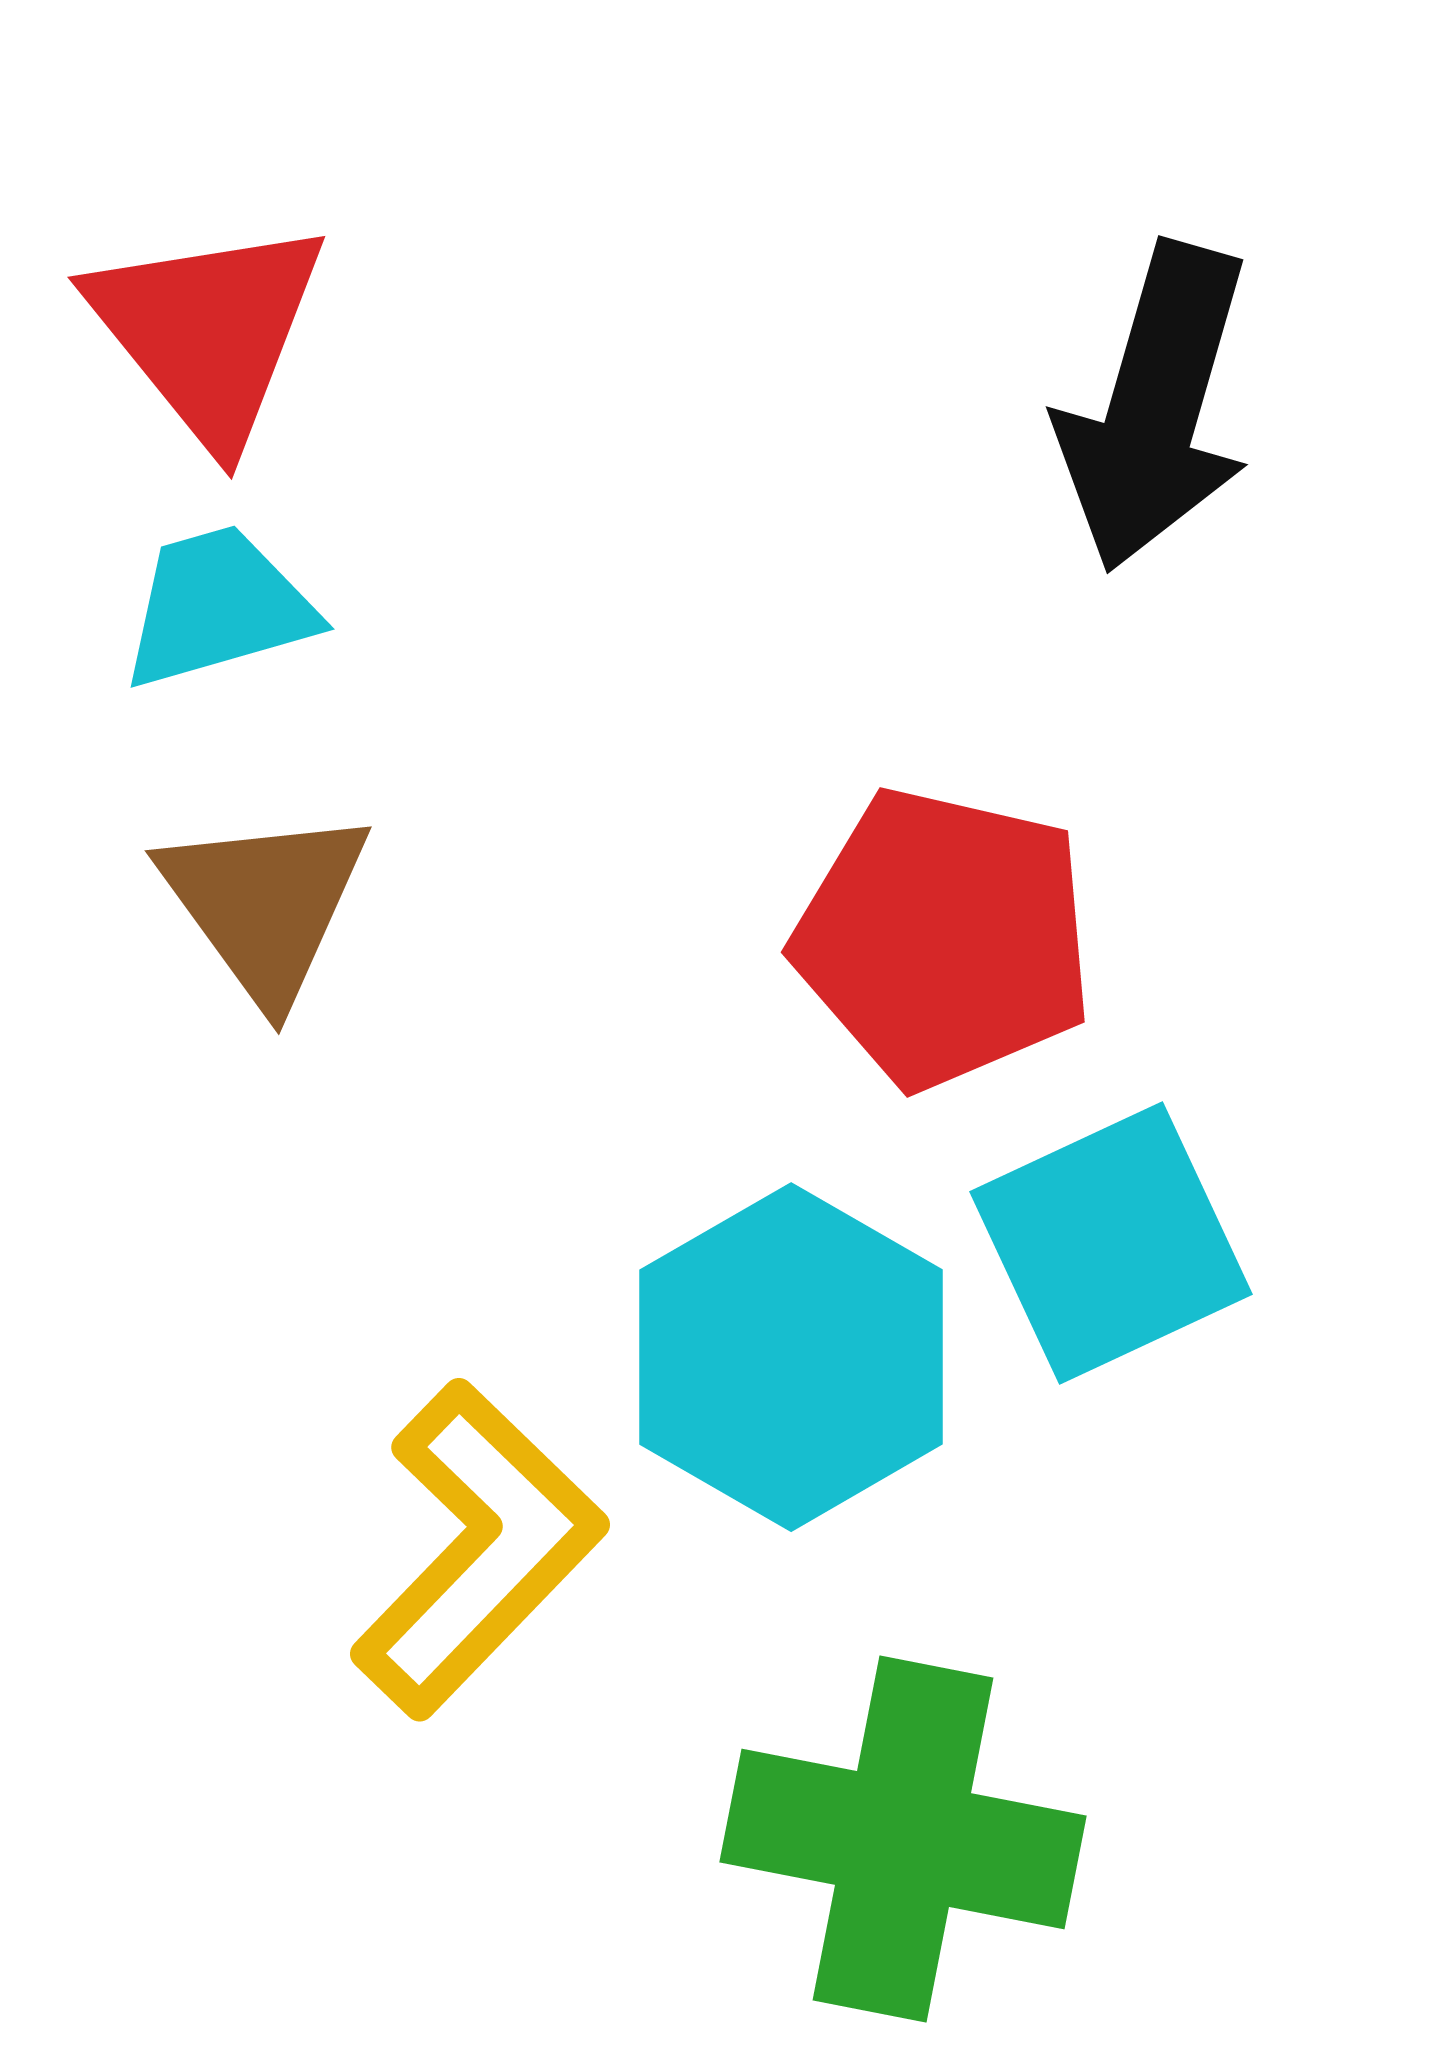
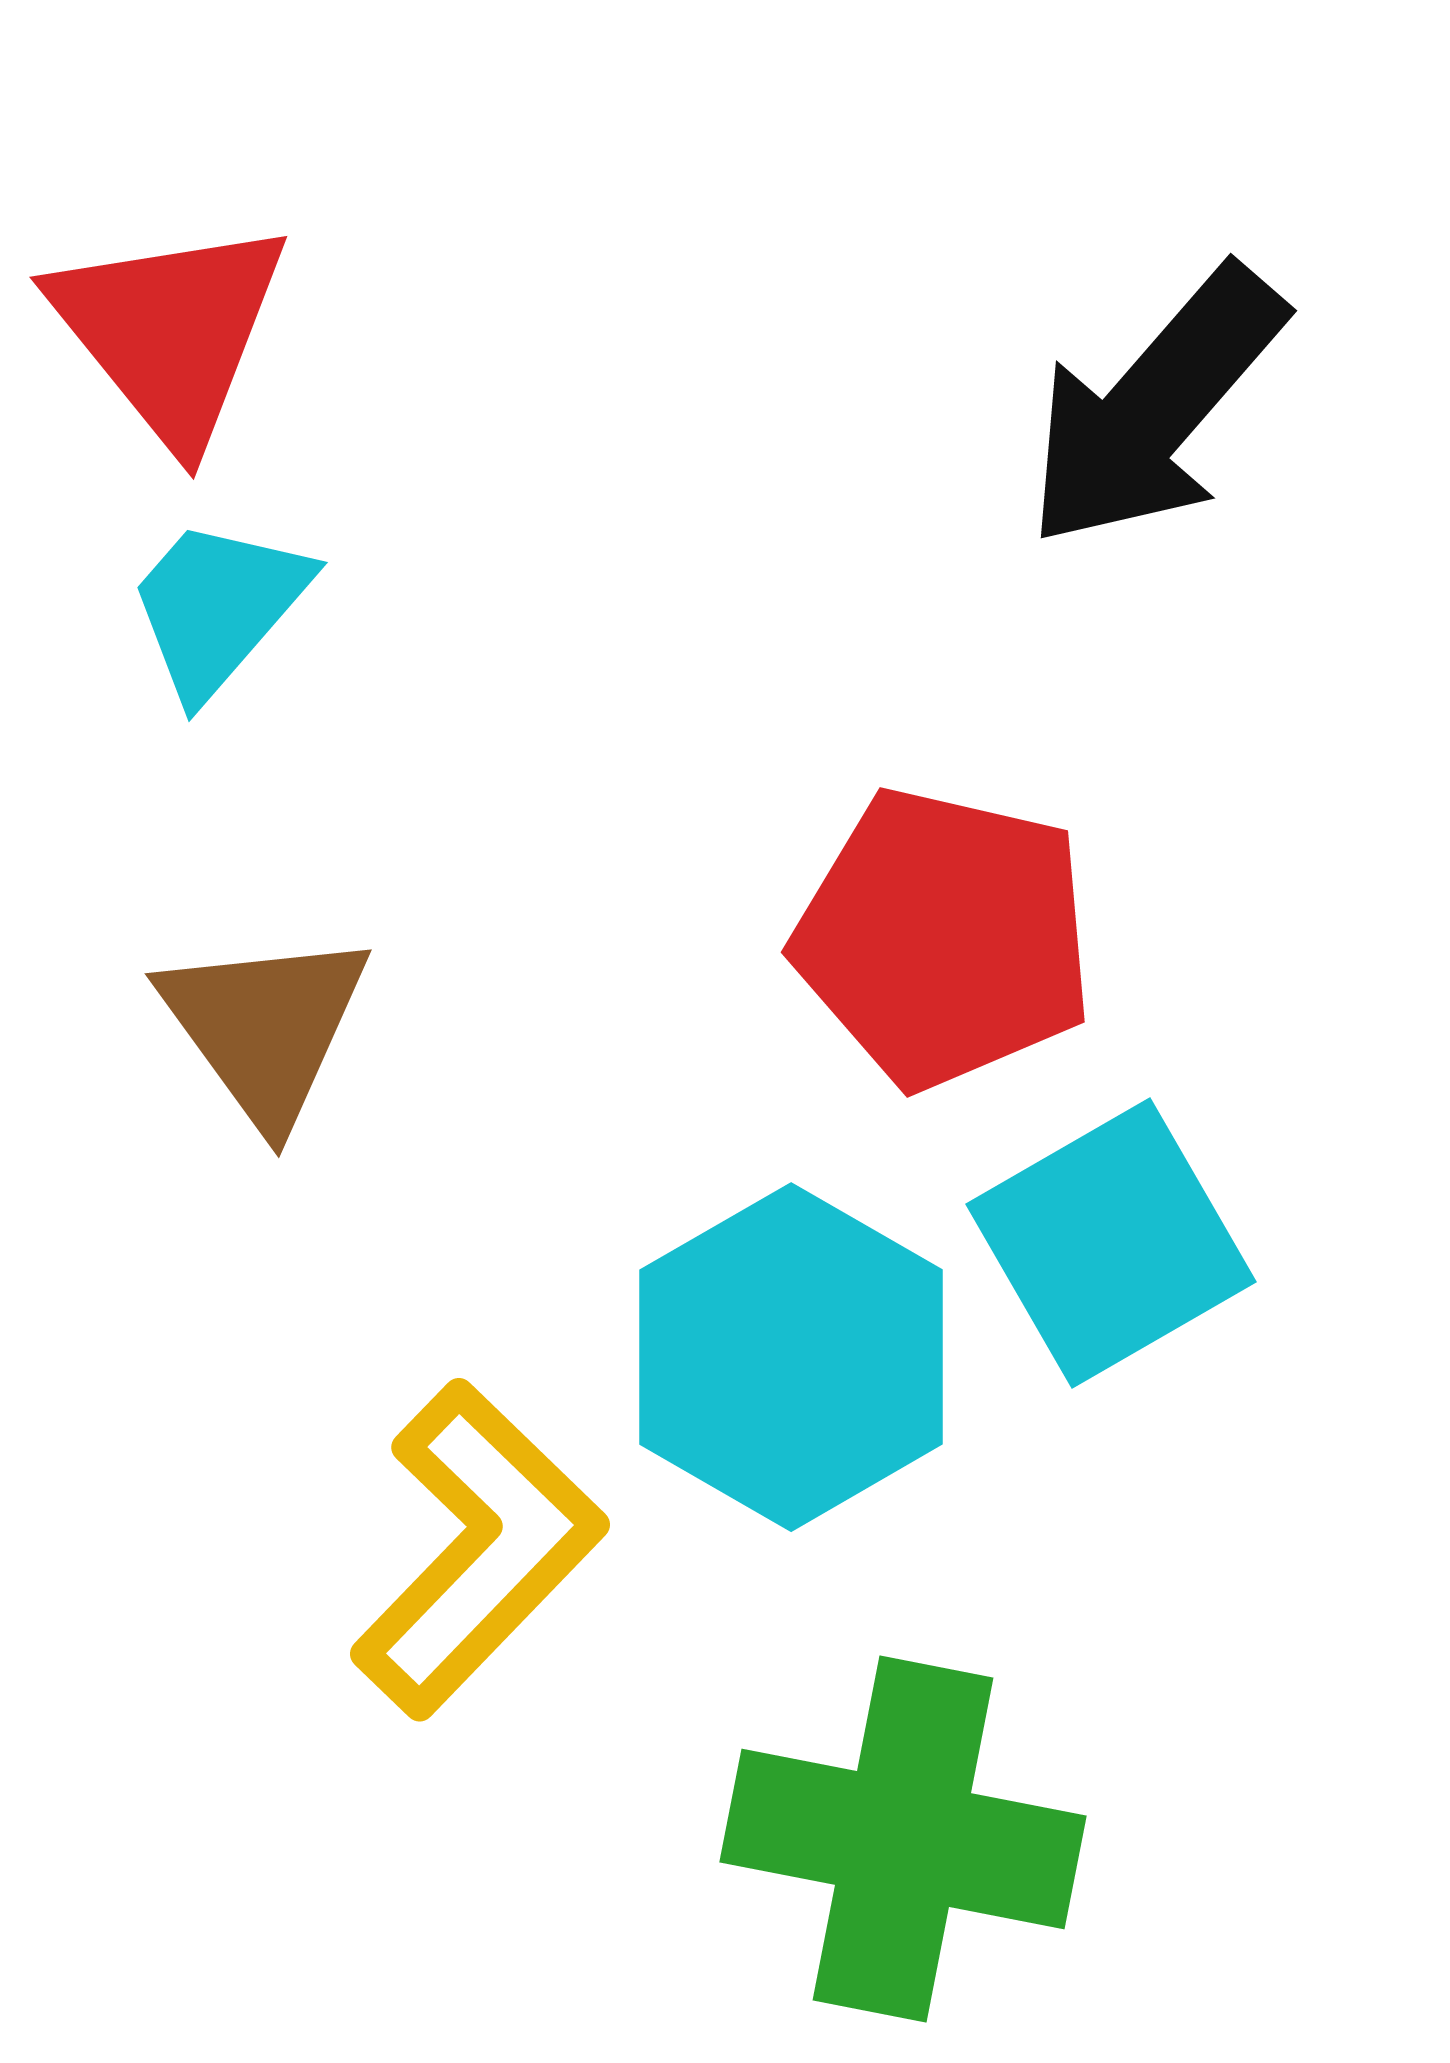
red triangle: moved 38 px left
black arrow: rotated 25 degrees clockwise
cyan trapezoid: rotated 33 degrees counterclockwise
brown triangle: moved 123 px down
cyan square: rotated 5 degrees counterclockwise
